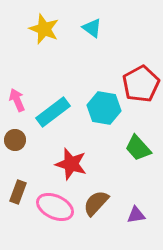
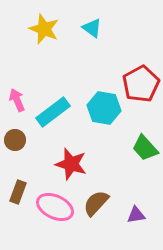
green trapezoid: moved 7 px right
